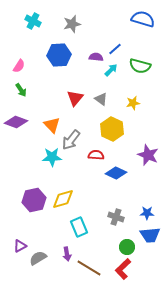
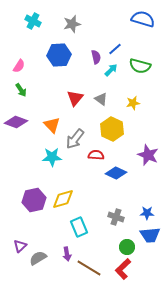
purple semicircle: rotated 72 degrees clockwise
gray arrow: moved 4 px right, 1 px up
purple triangle: rotated 16 degrees counterclockwise
